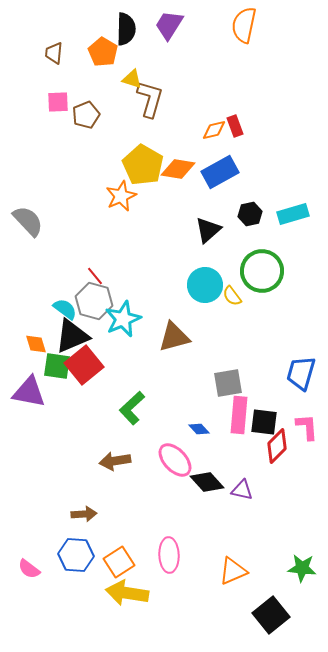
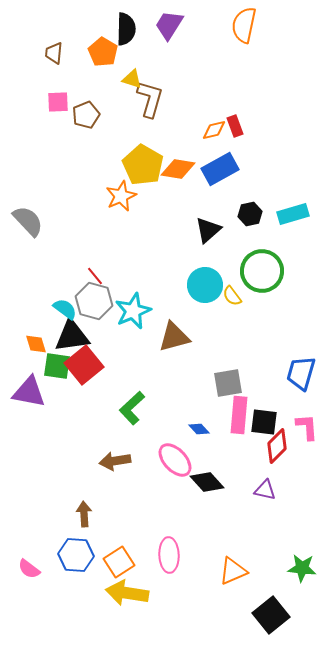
blue rectangle at (220, 172): moved 3 px up
cyan star at (123, 319): moved 10 px right, 8 px up
black triangle at (72, 336): rotated 15 degrees clockwise
purple triangle at (242, 490): moved 23 px right
brown arrow at (84, 514): rotated 90 degrees counterclockwise
